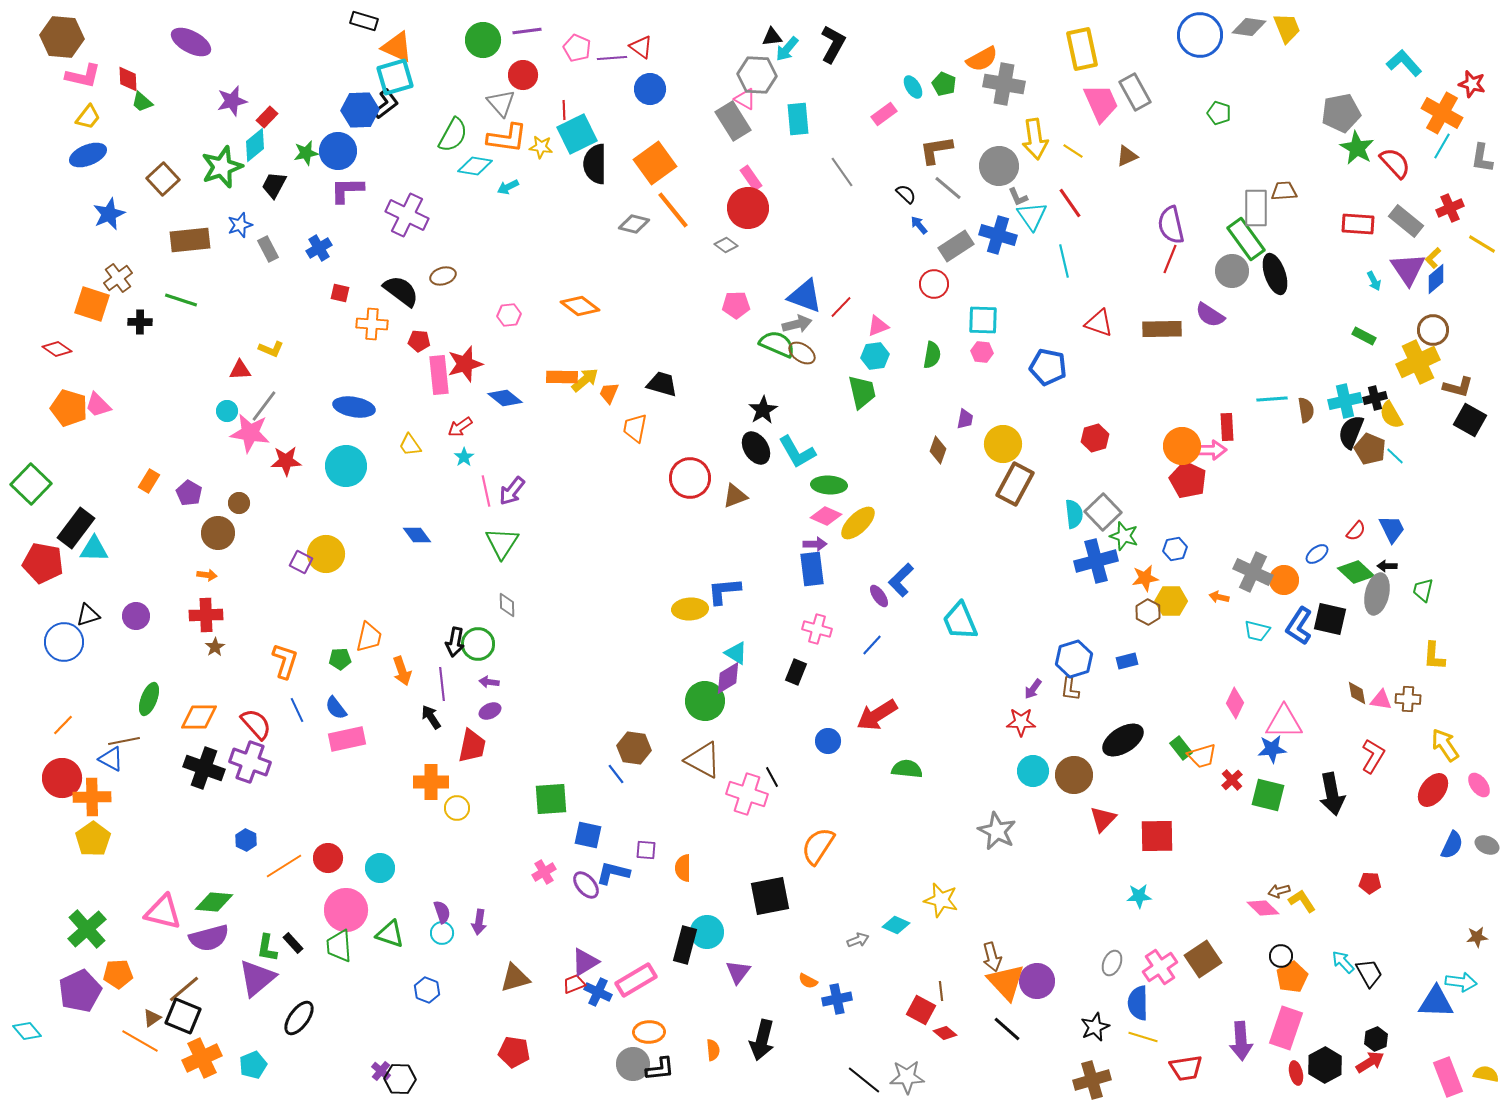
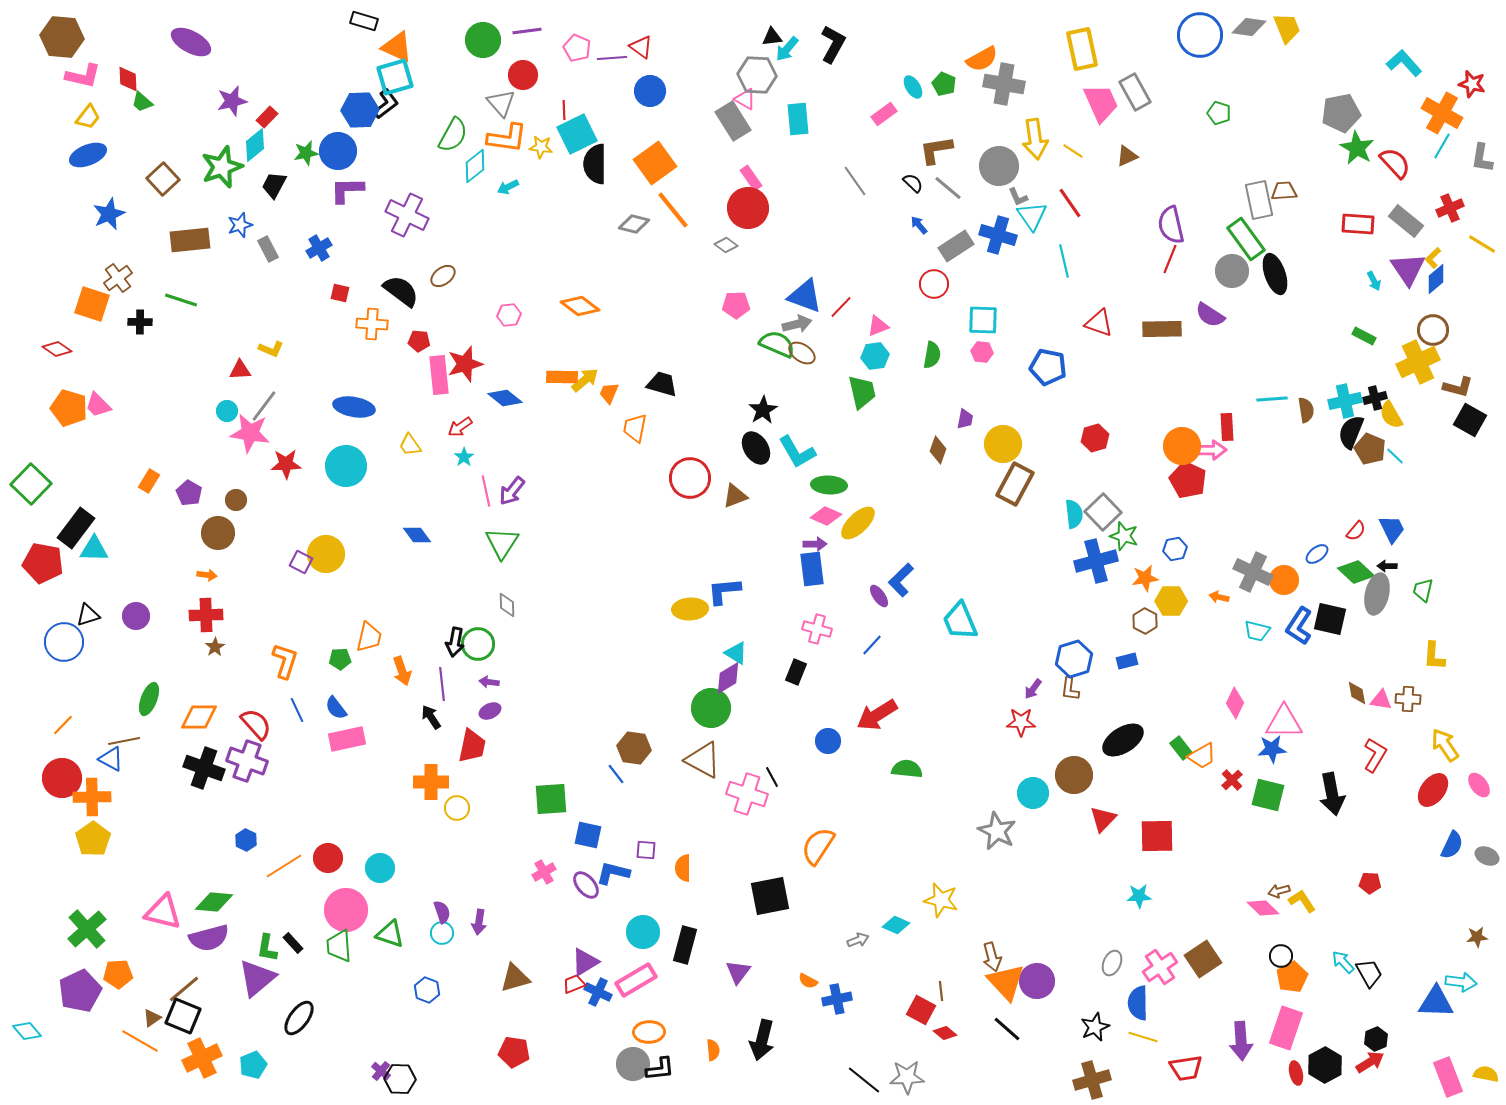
blue circle at (650, 89): moved 2 px down
cyan diamond at (475, 166): rotated 48 degrees counterclockwise
gray line at (842, 172): moved 13 px right, 9 px down
black semicircle at (906, 194): moved 7 px right, 11 px up
gray rectangle at (1256, 208): moved 3 px right, 8 px up; rotated 12 degrees counterclockwise
brown ellipse at (443, 276): rotated 20 degrees counterclockwise
red star at (286, 461): moved 3 px down
brown circle at (239, 503): moved 3 px left, 3 px up
brown hexagon at (1148, 612): moved 3 px left, 9 px down
green circle at (705, 701): moved 6 px right, 7 px down
orange trapezoid at (1202, 756): rotated 12 degrees counterclockwise
red L-shape at (1373, 756): moved 2 px right, 1 px up
purple cross at (250, 762): moved 3 px left, 1 px up
cyan circle at (1033, 771): moved 22 px down
gray ellipse at (1487, 845): moved 11 px down
cyan circle at (707, 932): moved 64 px left
